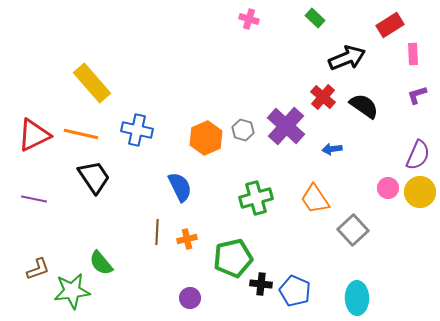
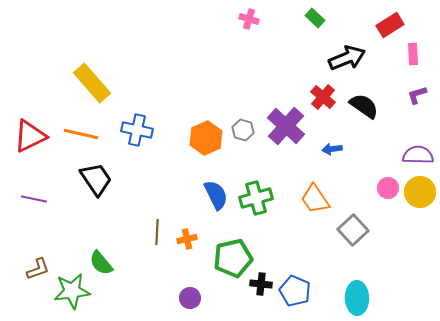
red triangle: moved 4 px left, 1 px down
purple semicircle: rotated 112 degrees counterclockwise
black trapezoid: moved 2 px right, 2 px down
blue semicircle: moved 36 px right, 8 px down
